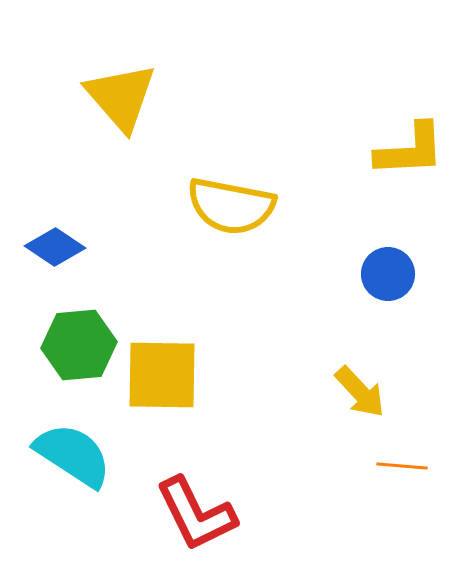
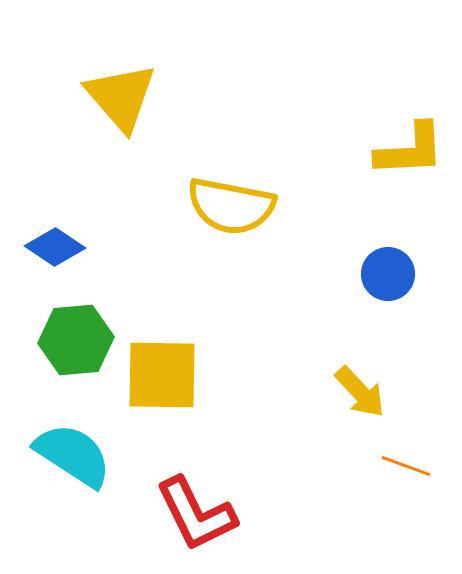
green hexagon: moved 3 px left, 5 px up
orange line: moved 4 px right; rotated 15 degrees clockwise
